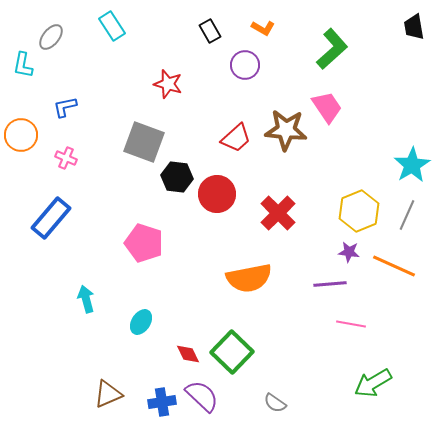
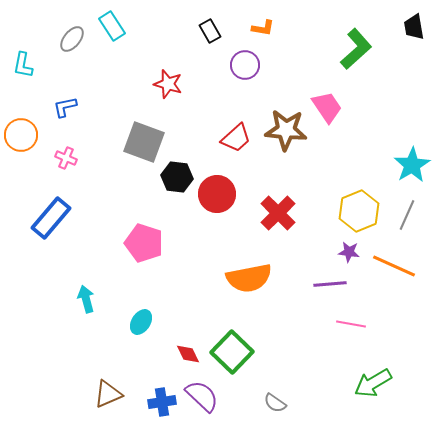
orange L-shape: rotated 20 degrees counterclockwise
gray ellipse: moved 21 px right, 2 px down
green L-shape: moved 24 px right
